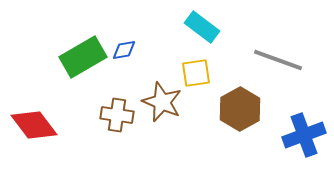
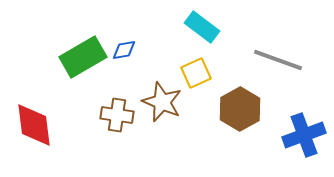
yellow square: rotated 16 degrees counterclockwise
red diamond: rotated 30 degrees clockwise
